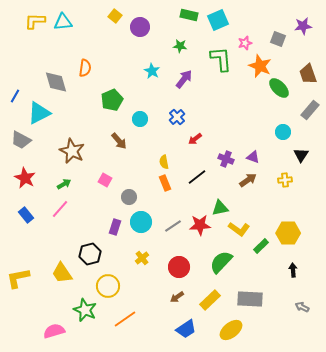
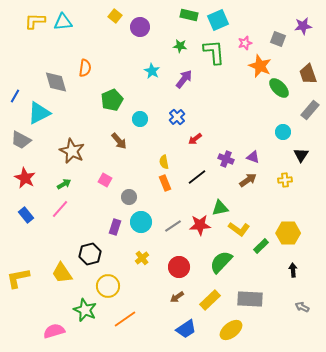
green L-shape at (221, 59): moved 7 px left, 7 px up
